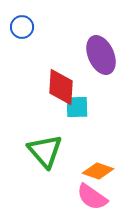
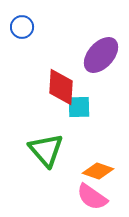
purple ellipse: rotated 66 degrees clockwise
cyan square: moved 2 px right
green triangle: moved 1 px right, 1 px up
